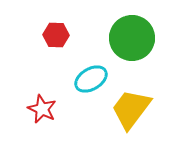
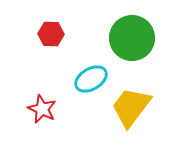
red hexagon: moved 5 px left, 1 px up
yellow trapezoid: moved 2 px up
